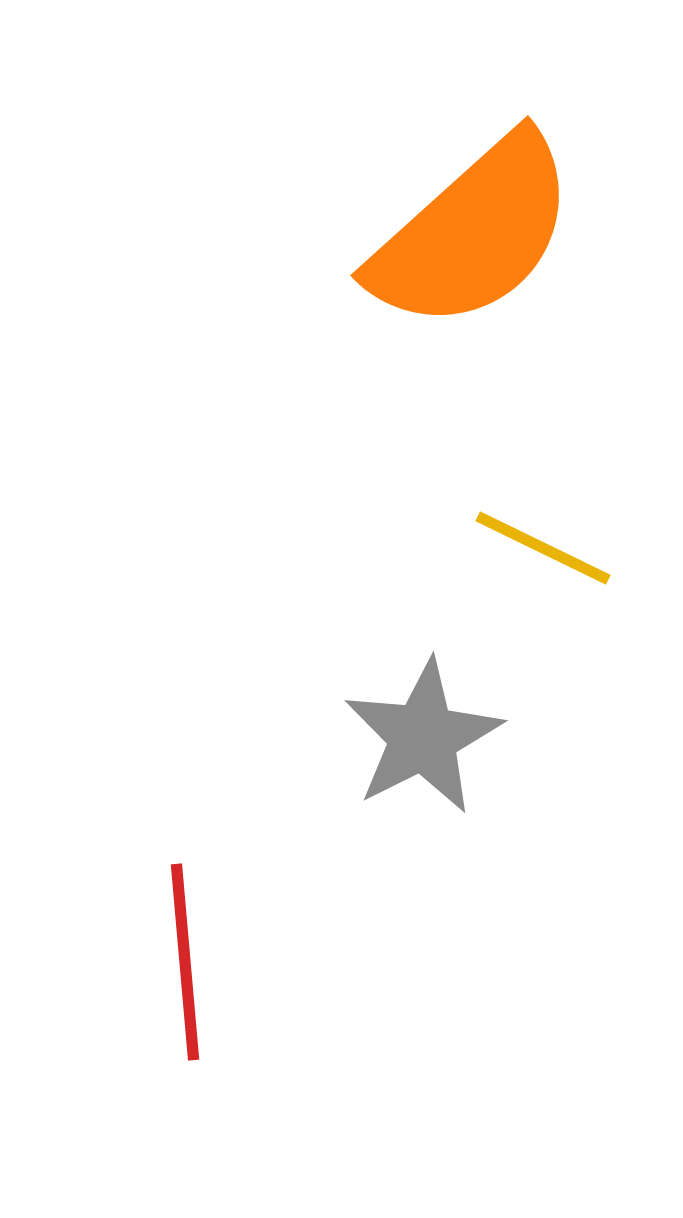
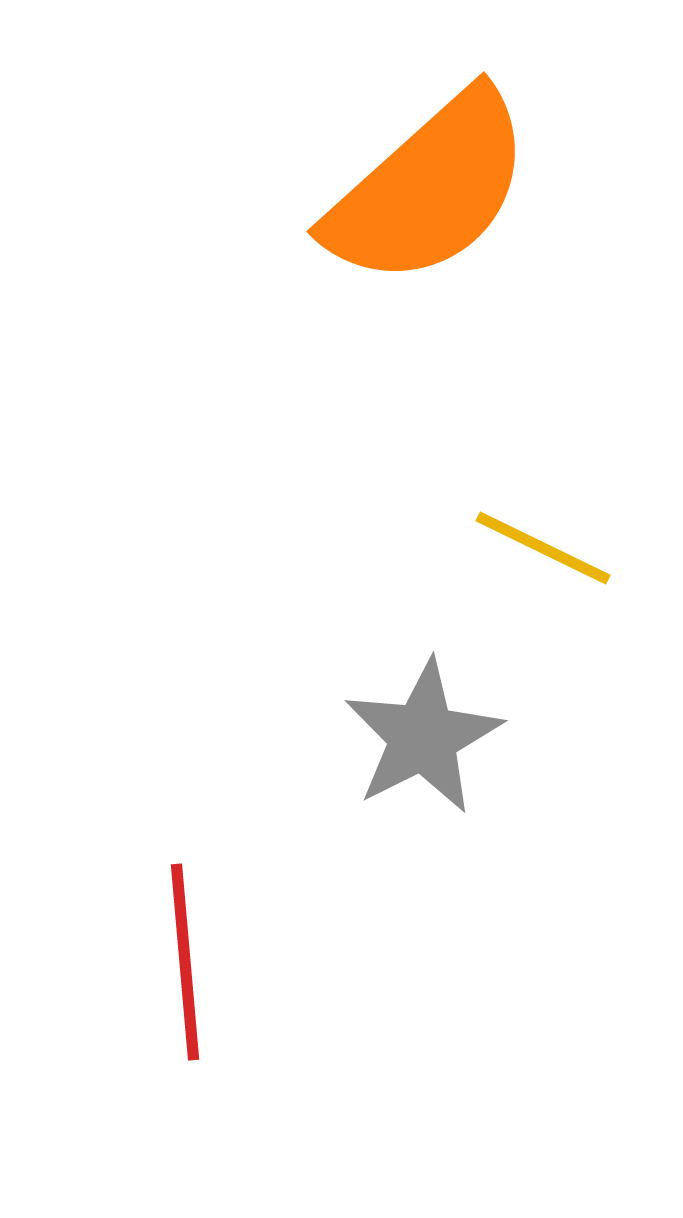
orange semicircle: moved 44 px left, 44 px up
